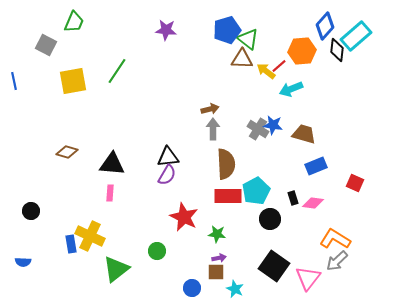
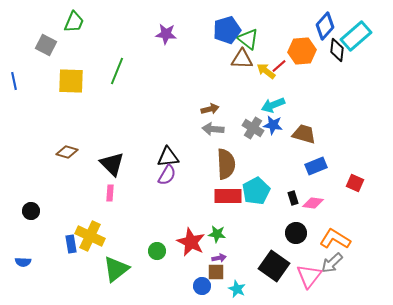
purple star at (166, 30): moved 4 px down
green line at (117, 71): rotated 12 degrees counterclockwise
yellow square at (73, 81): moved 2 px left; rotated 12 degrees clockwise
cyan arrow at (291, 89): moved 18 px left, 16 px down
gray arrow at (213, 129): rotated 85 degrees counterclockwise
gray cross at (258, 129): moved 5 px left, 1 px up
black triangle at (112, 164): rotated 40 degrees clockwise
red star at (184, 217): moved 7 px right, 25 px down
black circle at (270, 219): moved 26 px right, 14 px down
gray arrow at (337, 261): moved 5 px left, 2 px down
pink triangle at (308, 278): moved 1 px right, 2 px up
blue circle at (192, 288): moved 10 px right, 2 px up
cyan star at (235, 289): moved 2 px right
